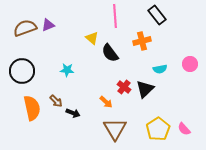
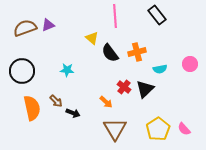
orange cross: moved 5 px left, 11 px down
